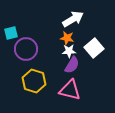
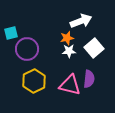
white arrow: moved 8 px right, 2 px down; rotated 10 degrees clockwise
orange star: rotated 24 degrees counterclockwise
purple circle: moved 1 px right
purple semicircle: moved 17 px right, 14 px down; rotated 24 degrees counterclockwise
yellow hexagon: rotated 15 degrees clockwise
pink triangle: moved 5 px up
